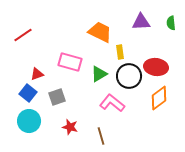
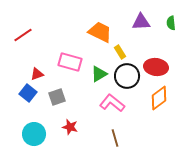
yellow rectangle: rotated 24 degrees counterclockwise
black circle: moved 2 px left
cyan circle: moved 5 px right, 13 px down
brown line: moved 14 px right, 2 px down
